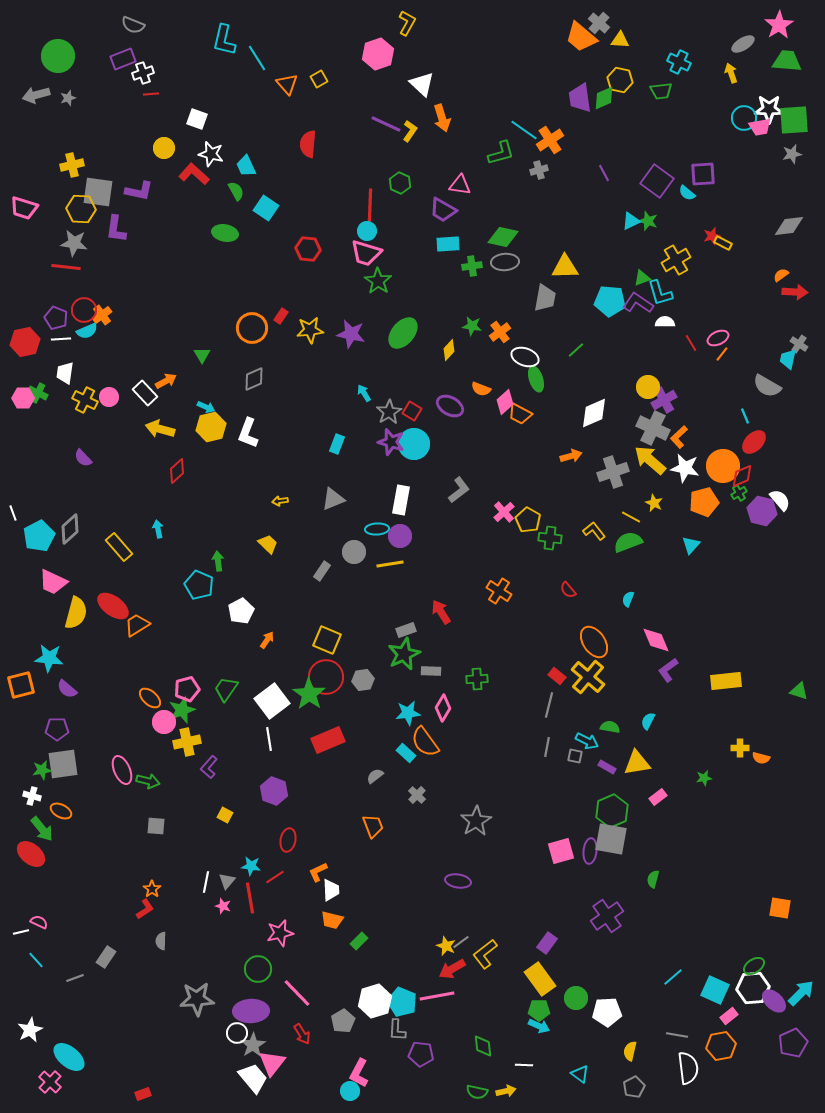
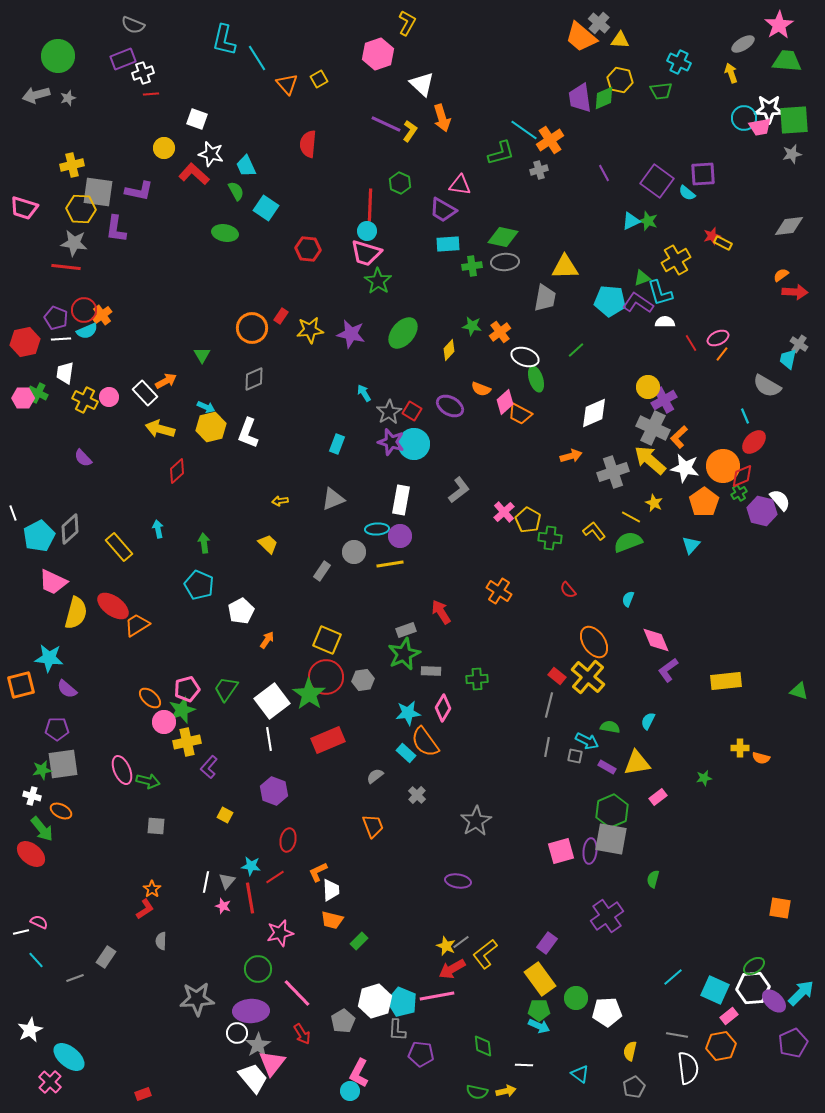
orange pentagon at (704, 502): rotated 20 degrees counterclockwise
green arrow at (218, 561): moved 14 px left, 18 px up
gray star at (253, 1045): moved 5 px right
